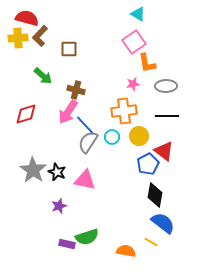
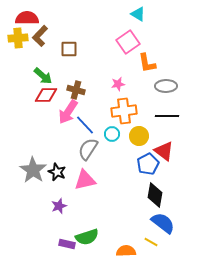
red semicircle: rotated 15 degrees counterclockwise
pink square: moved 6 px left
pink star: moved 15 px left
red diamond: moved 20 px right, 19 px up; rotated 15 degrees clockwise
cyan circle: moved 3 px up
gray semicircle: moved 7 px down
pink triangle: rotated 25 degrees counterclockwise
orange semicircle: rotated 12 degrees counterclockwise
